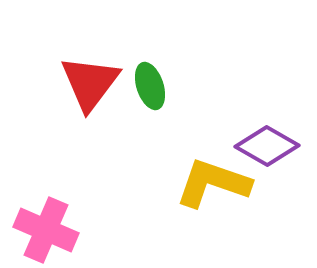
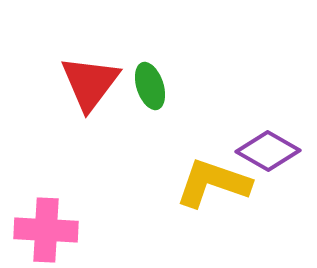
purple diamond: moved 1 px right, 5 px down
pink cross: rotated 20 degrees counterclockwise
